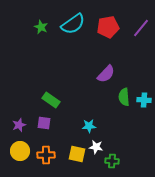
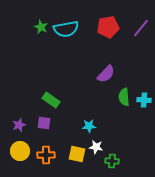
cyan semicircle: moved 7 px left, 5 px down; rotated 25 degrees clockwise
